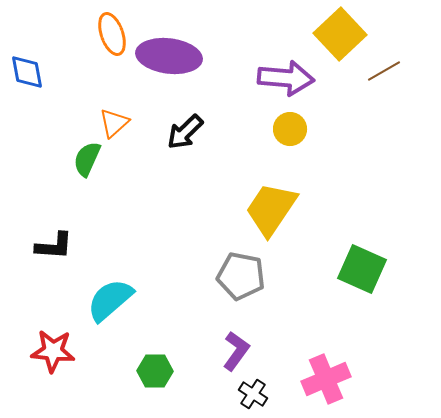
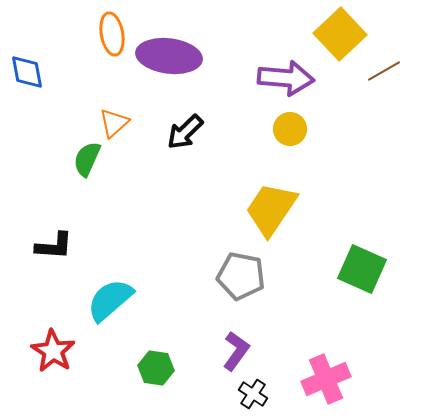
orange ellipse: rotated 9 degrees clockwise
red star: rotated 27 degrees clockwise
green hexagon: moved 1 px right, 3 px up; rotated 8 degrees clockwise
